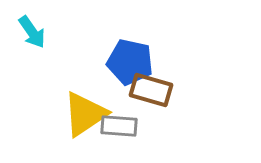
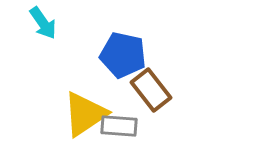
cyan arrow: moved 11 px right, 9 px up
blue pentagon: moved 7 px left, 7 px up
brown rectangle: rotated 36 degrees clockwise
